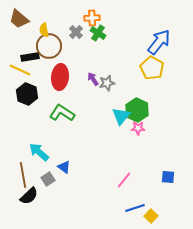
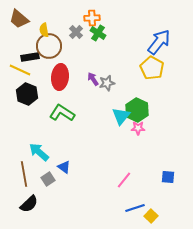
brown line: moved 1 px right, 1 px up
black semicircle: moved 8 px down
